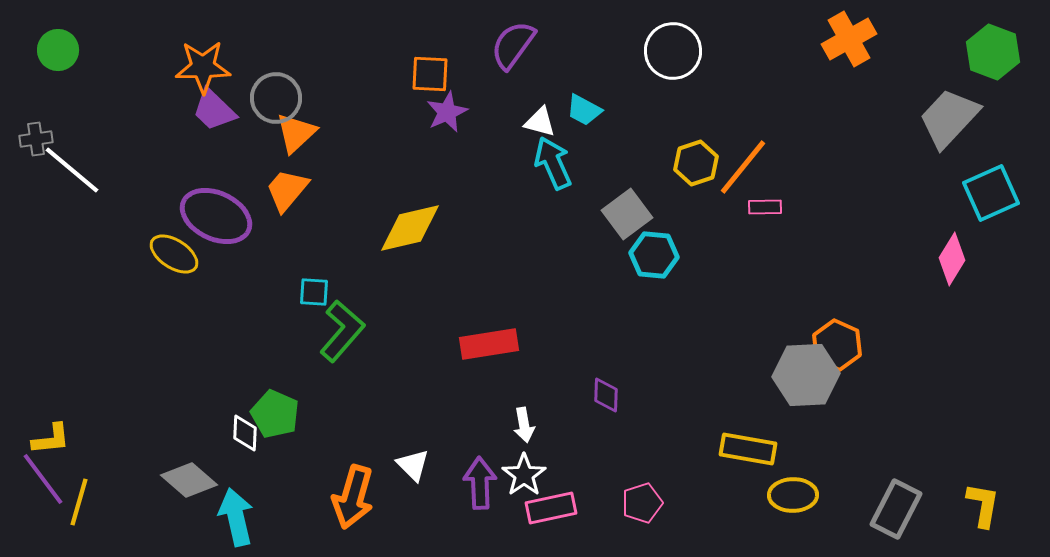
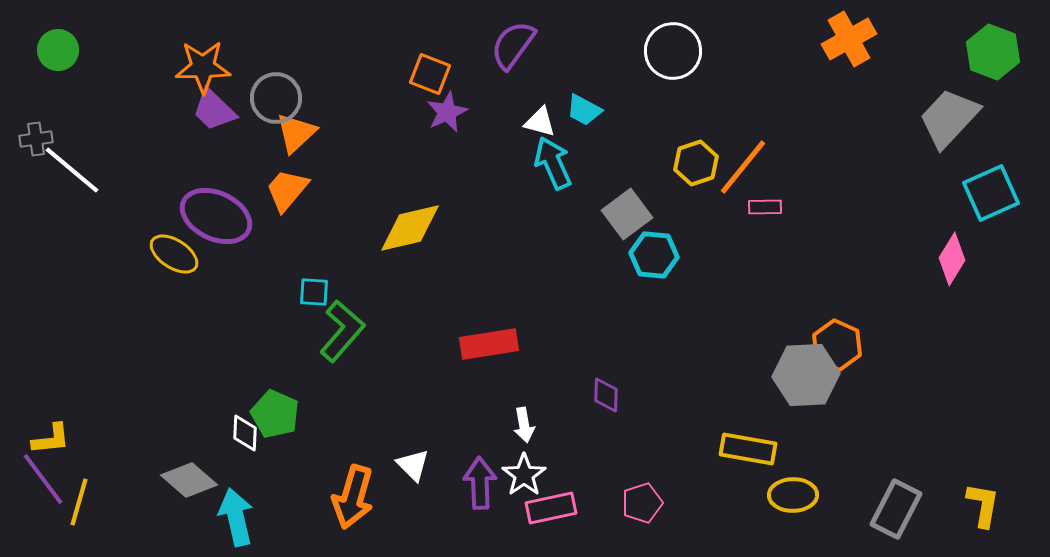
orange square at (430, 74): rotated 18 degrees clockwise
